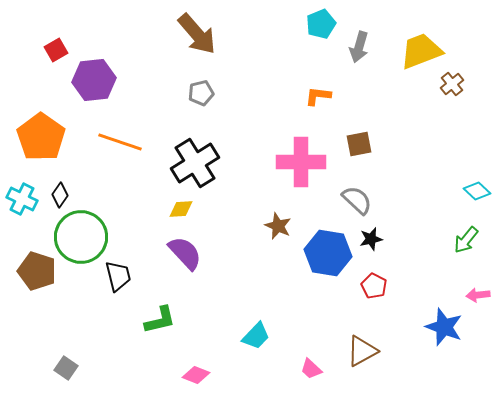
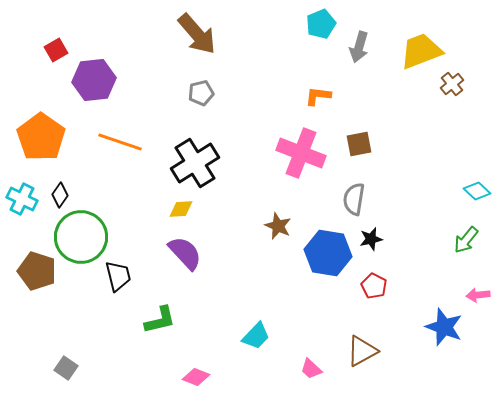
pink cross: moved 9 px up; rotated 21 degrees clockwise
gray semicircle: moved 3 px left, 1 px up; rotated 124 degrees counterclockwise
pink diamond: moved 2 px down
